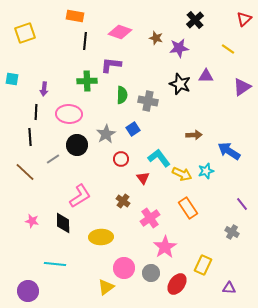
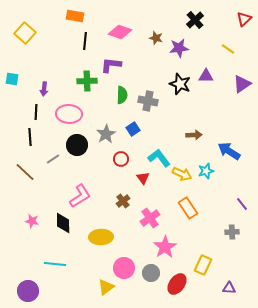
yellow square at (25, 33): rotated 30 degrees counterclockwise
purple triangle at (242, 87): moved 3 px up
brown cross at (123, 201): rotated 16 degrees clockwise
gray cross at (232, 232): rotated 32 degrees counterclockwise
